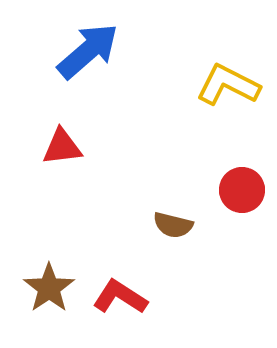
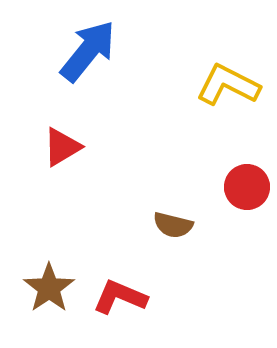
blue arrow: rotated 10 degrees counterclockwise
red triangle: rotated 24 degrees counterclockwise
red circle: moved 5 px right, 3 px up
red L-shape: rotated 10 degrees counterclockwise
